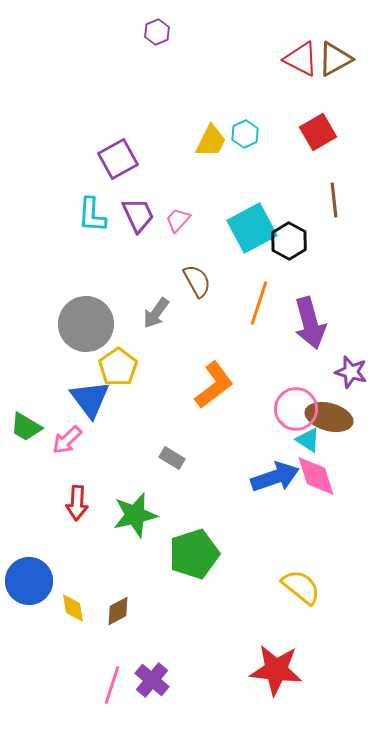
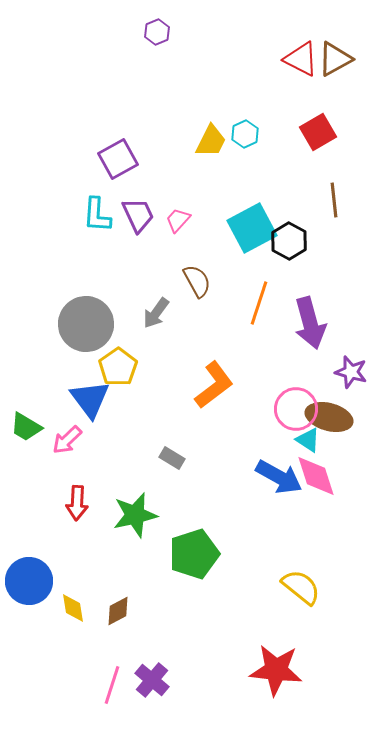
cyan L-shape: moved 5 px right
blue arrow: moved 4 px right; rotated 48 degrees clockwise
